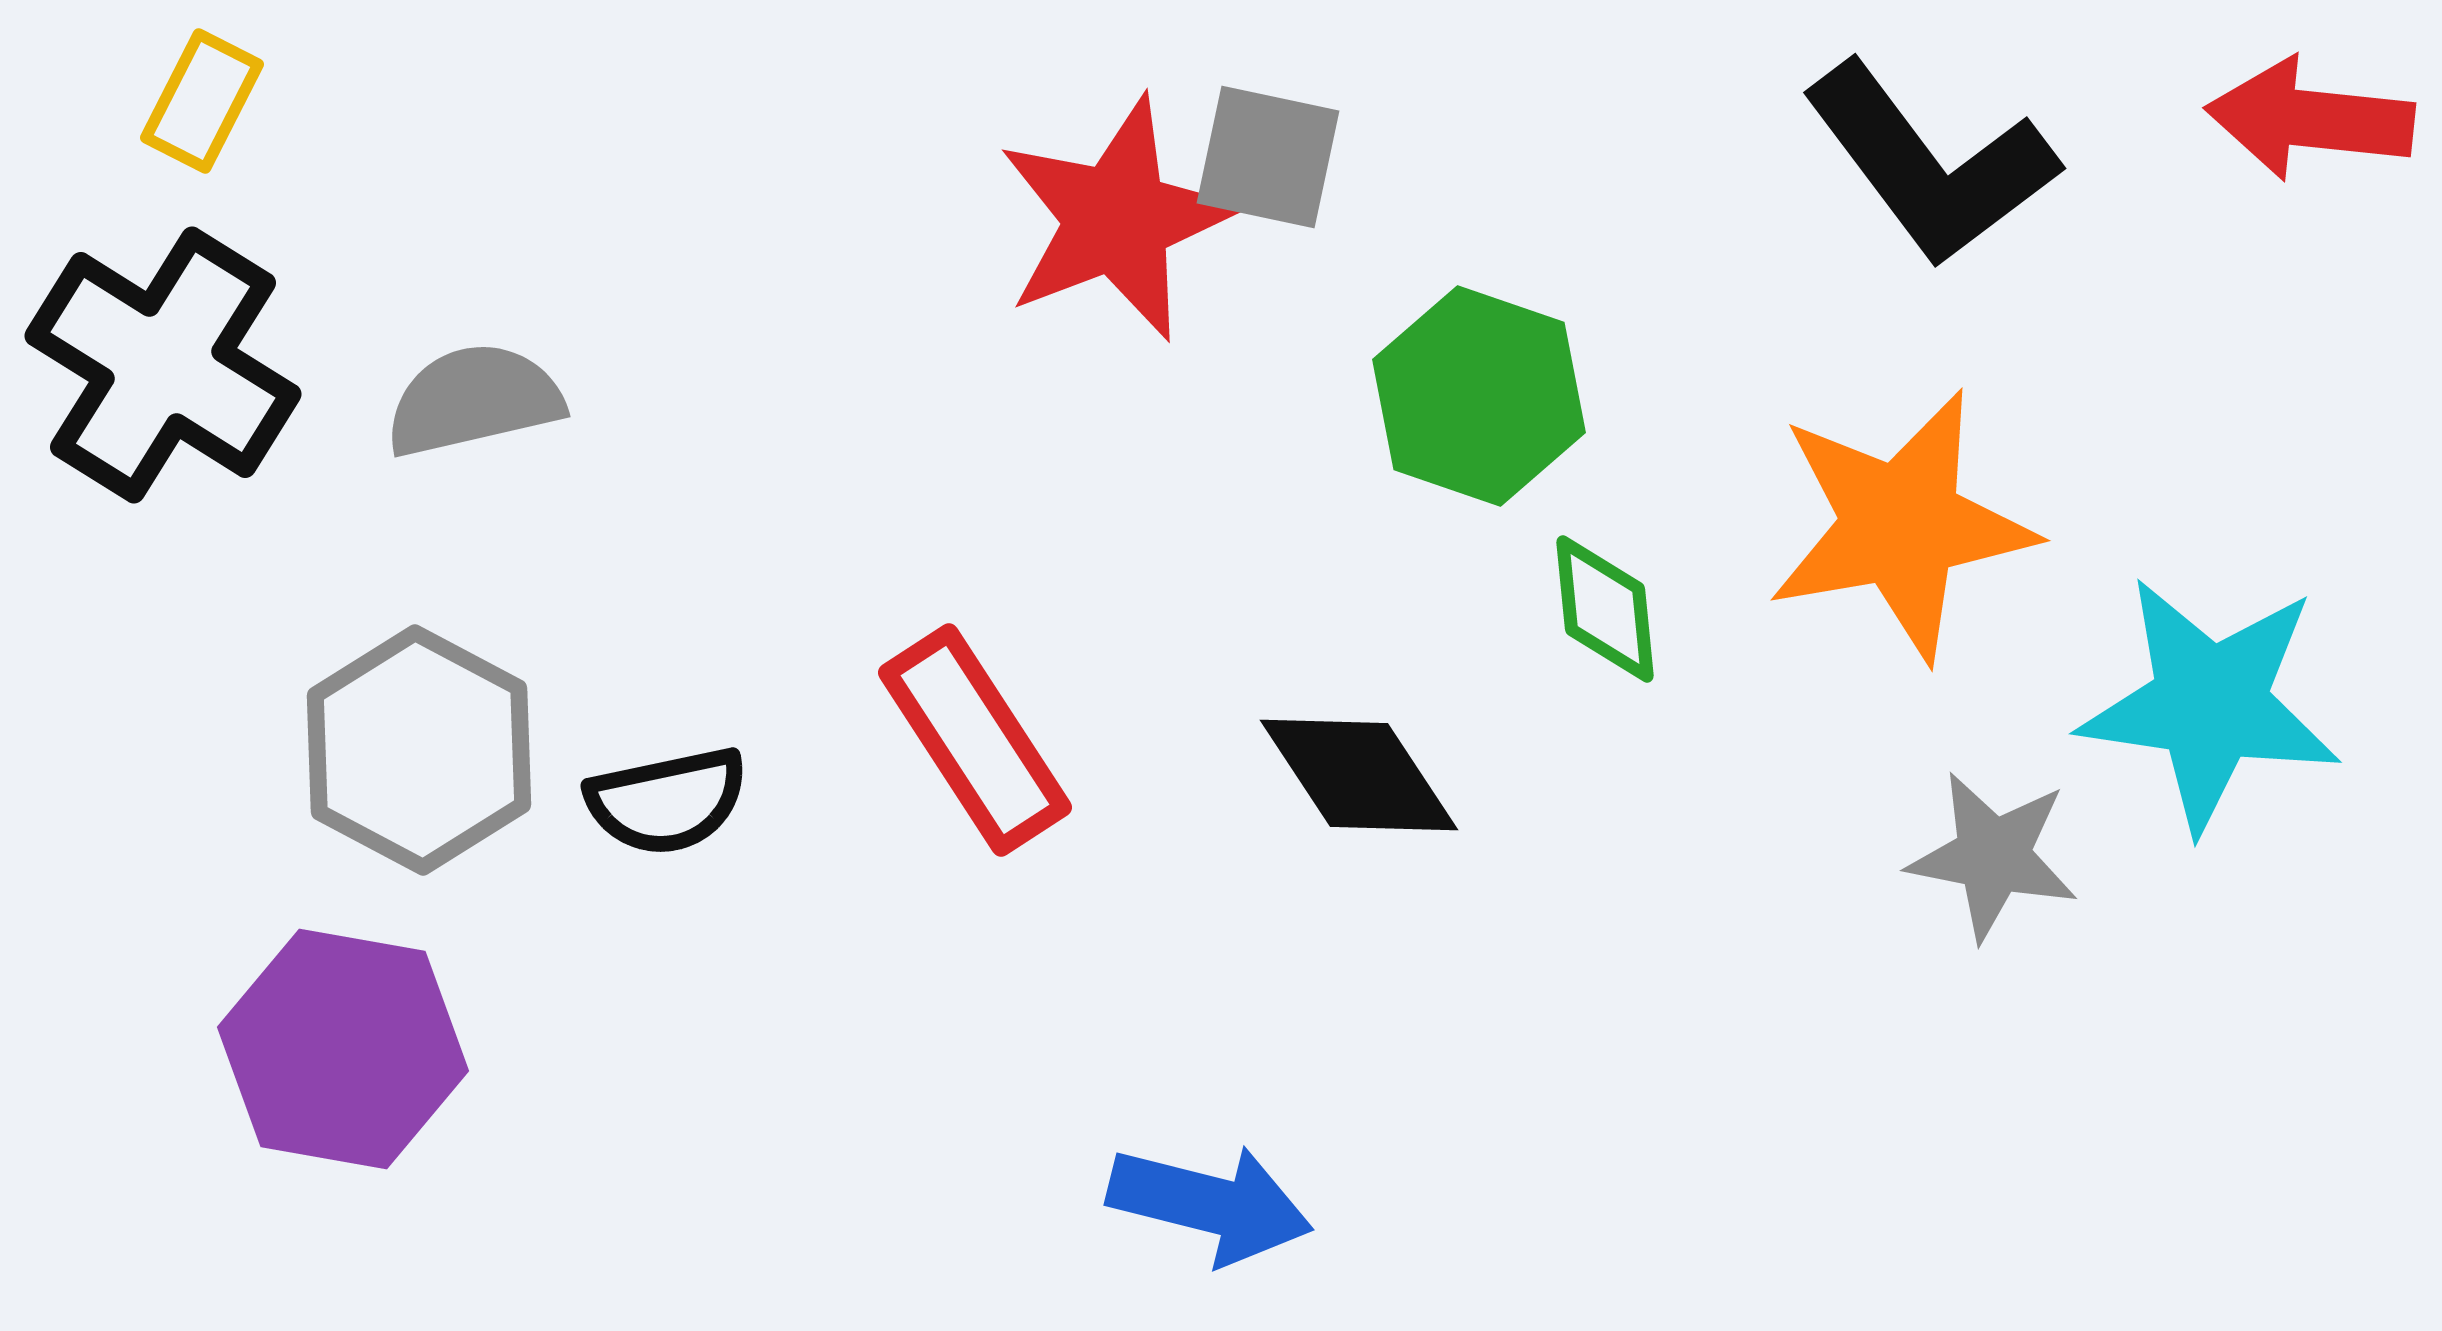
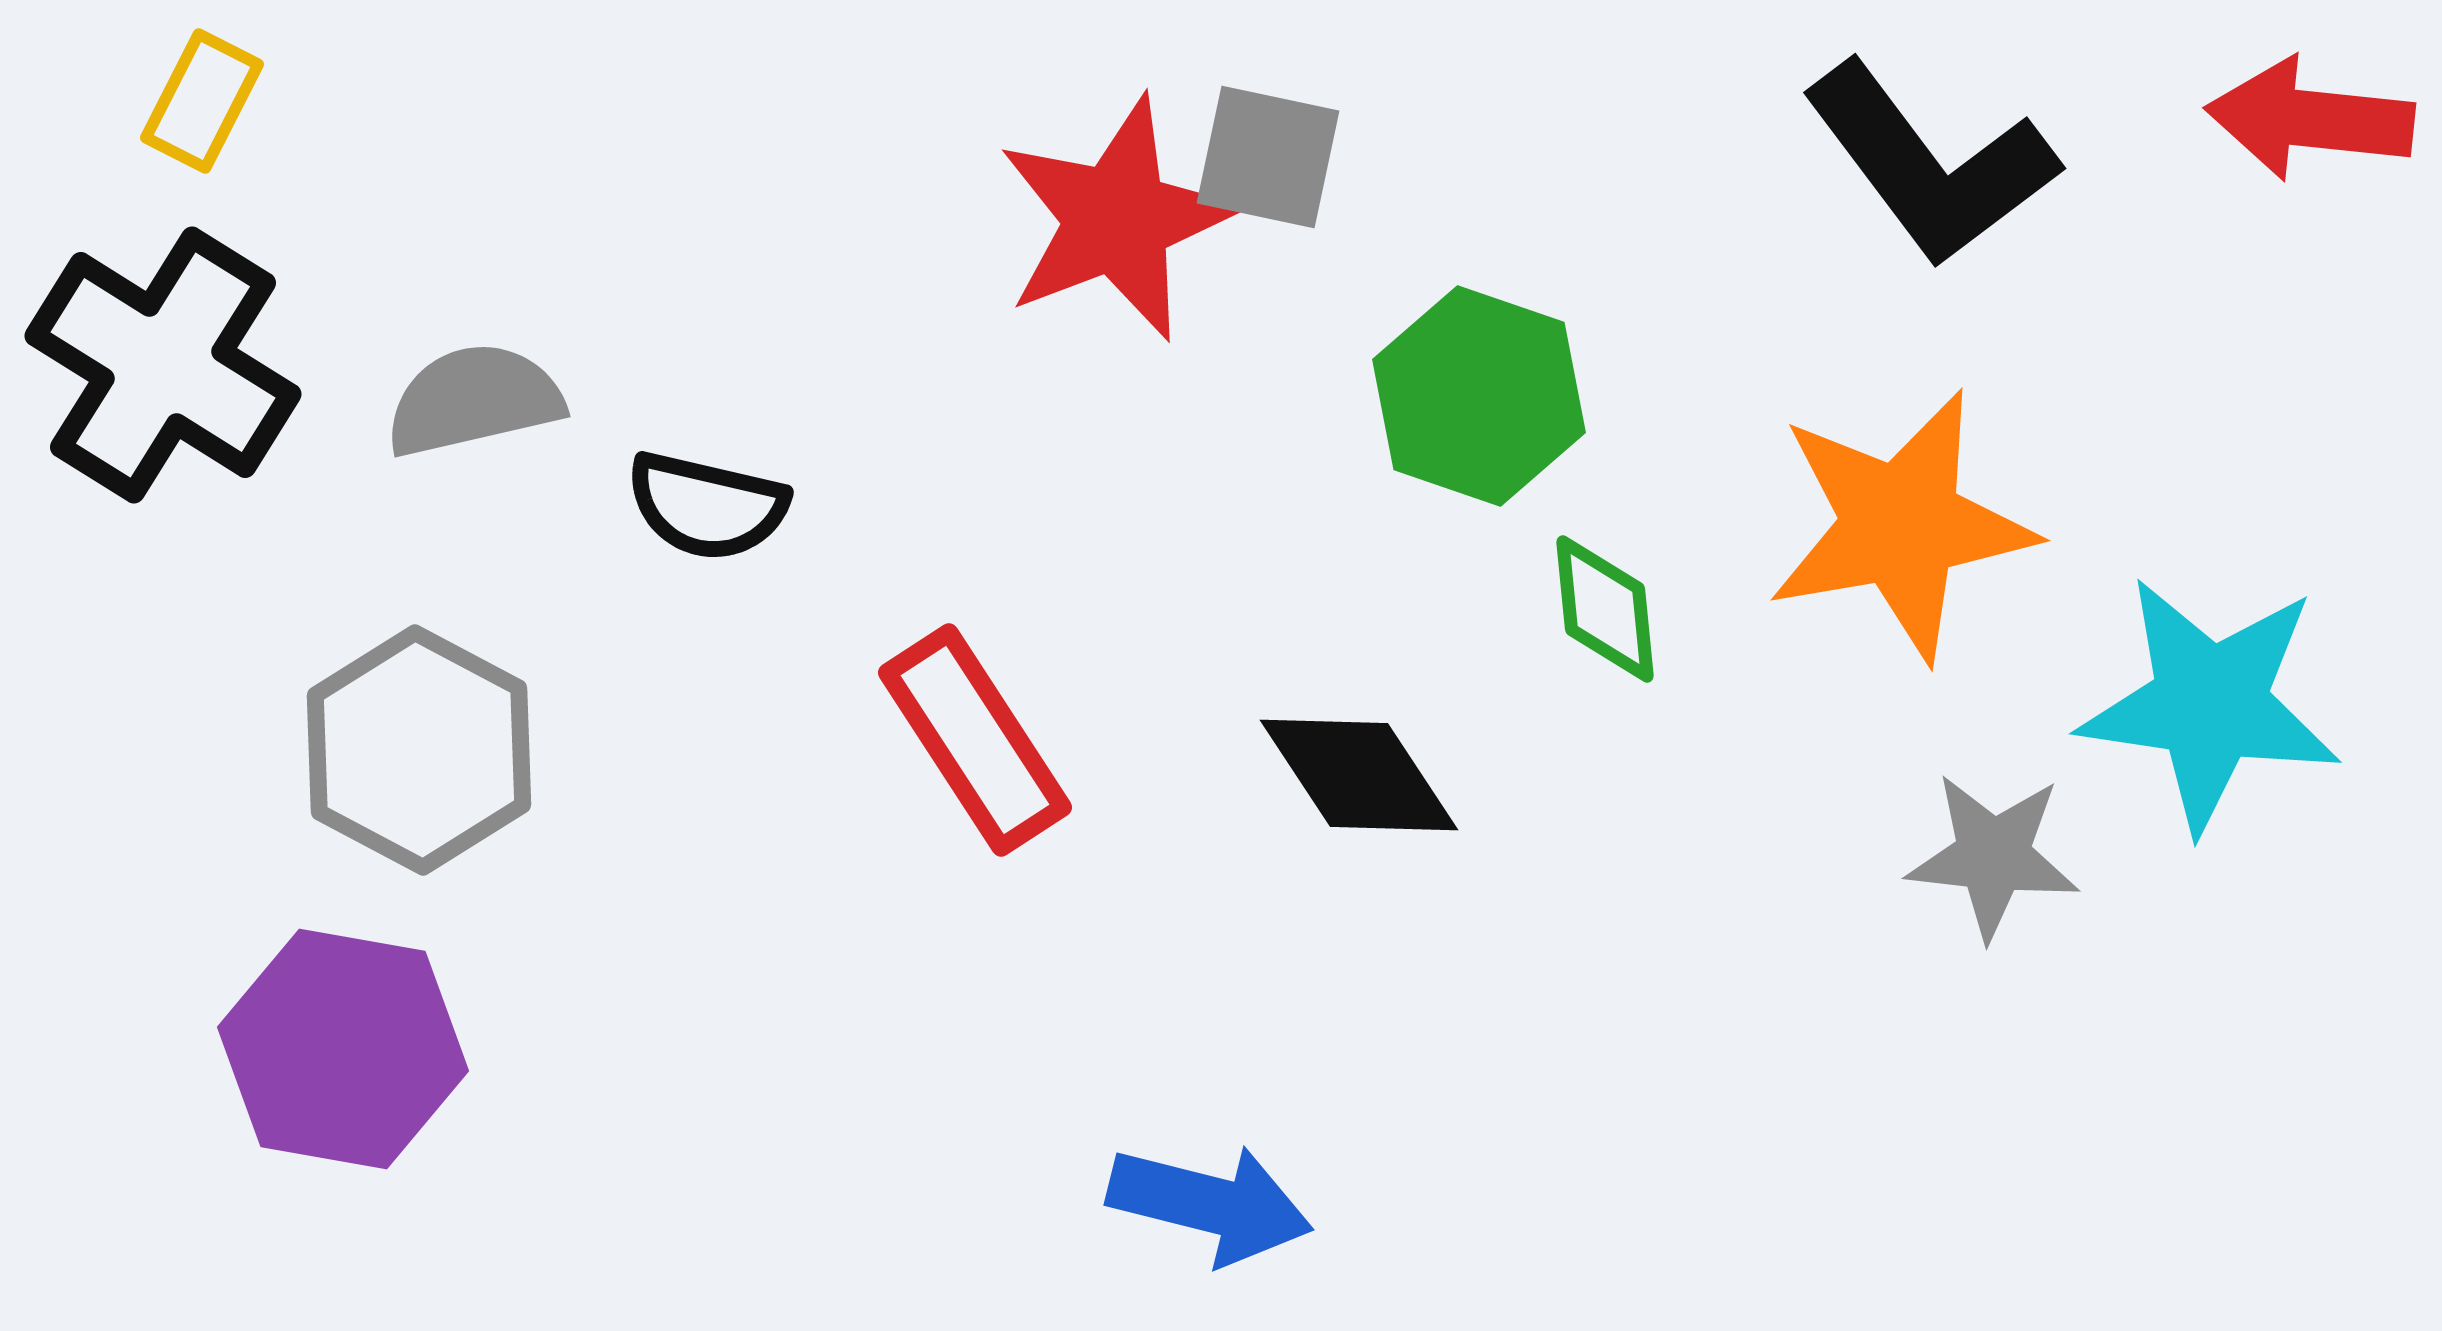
black semicircle: moved 40 px right, 295 px up; rotated 25 degrees clockwise
gray star: rotated 5 degrees counterclockwise
